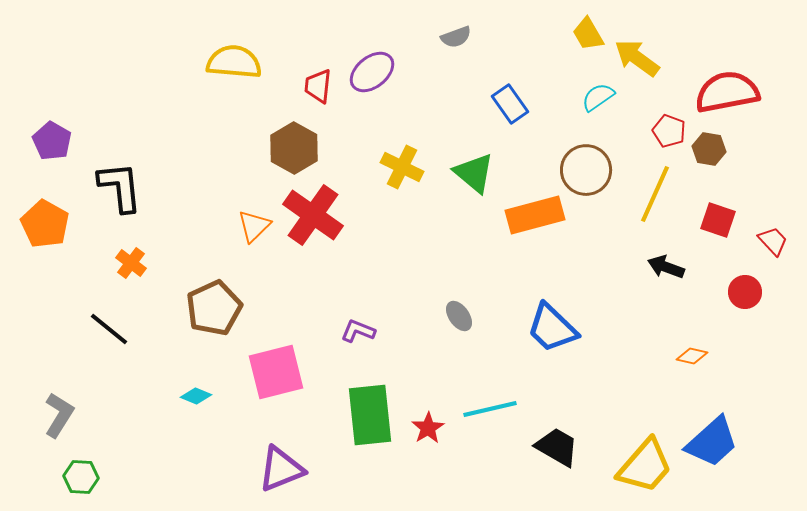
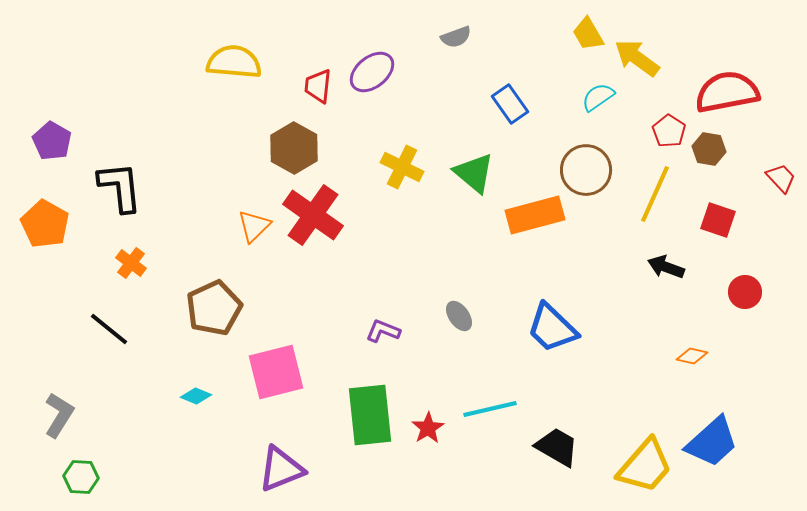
red pentagon at (669, 131): rotated 12 degrees clockwise
red trapezoid at (773, 241): moved 8 px right, 63 px up
purple L-shape at (358, 331): moved 25 px right
